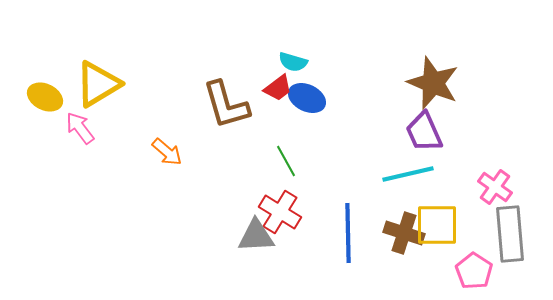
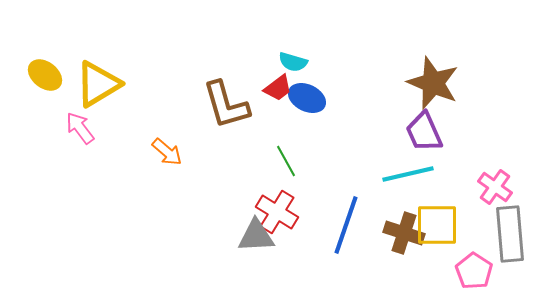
yellow ellipse: moved 22 px up; rotated 12 degrees clockwise
red cross: moved 3 px left
blue line: moved 2 px left, 8 px up; rotated 20 degrees clockwise
